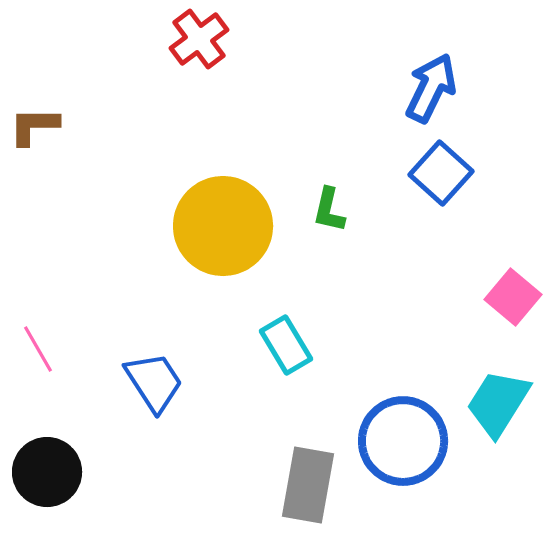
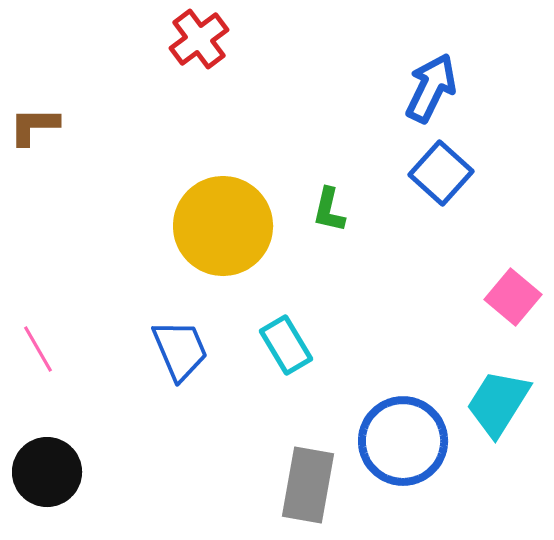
blue trapezoid: moved 26 px right, 32 px up; rotated 10 degrees clockwise
